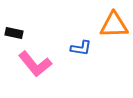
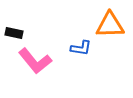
orange triangle: moved 4 px left
pink L-shape: moved 3 px up
